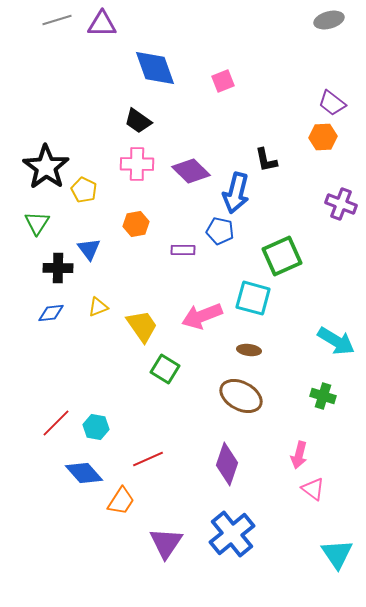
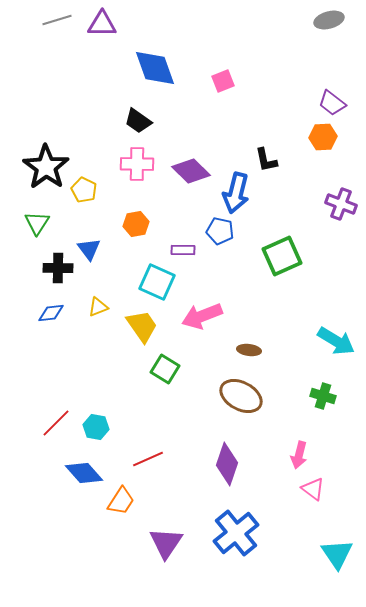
cyan square at (253, 298): moved 96 px left, 16 px up; rotated 9 degrees clockwise
blue cross at (232, 534): moved 4 px right, 1 px up
